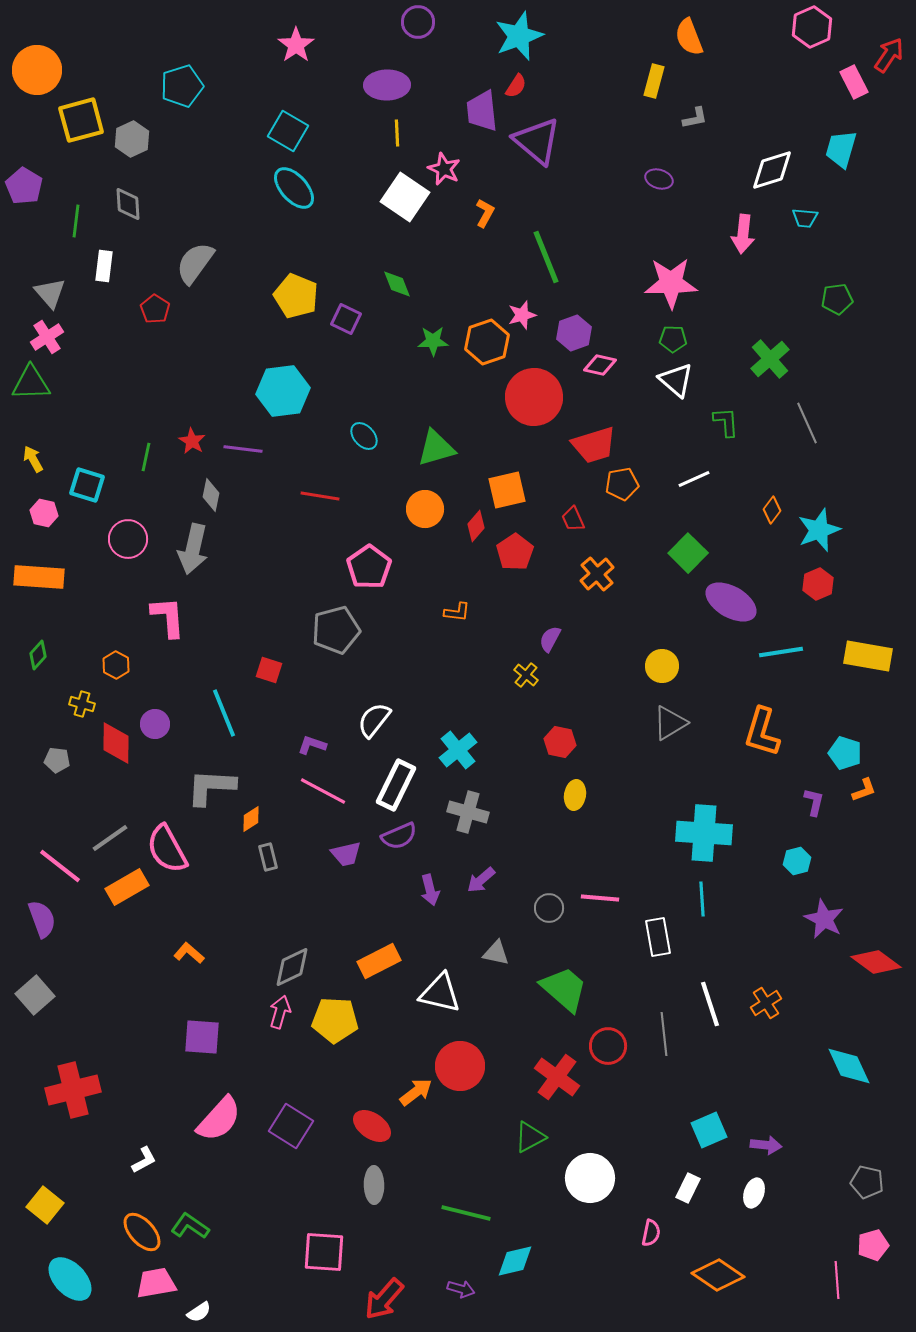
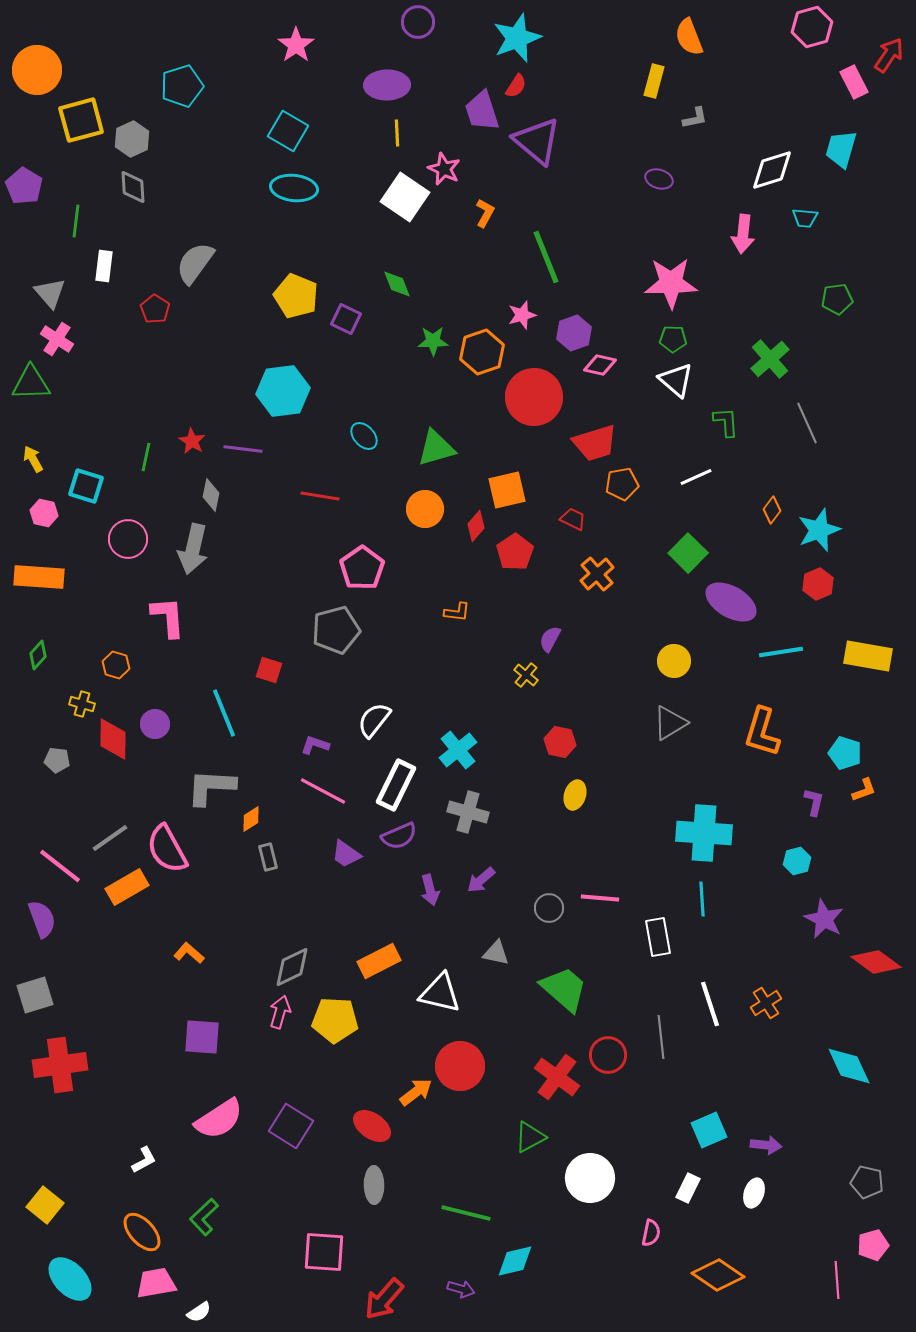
pink hexagon at (812, 27): rotated 9 degrees clockwise
cyan star at (519, 36): moved 2 px left, 2 px down
purple trapezoid at (482, 111): rotated 12 degrees counterclockwise
cyan ellipse at (294, 188): rotated 42 degrees counterclockwise
gray diamond at (128, 204): moved 5 px right, 17 px up
pink cross at (47, 337): moved 10 px right, 2 px down; rotated 24 degrees counterclockwise
orange hexagon at (487, 342): moved 5 px left, 10 px down
red trapezoid at (594, 445): moved 1 px right, 2 px up
white line at (694, 479): moved 2 px right, 2 px up
cyan square at (87, 485): moved 1 px left, 1 px down
red trapezoid at (573, 519): rotated 140 degrees clockwise
pink pentagon at (369, 567): moved 7 px left, 1 px down
orange hexagon at (116, 665): rotated 12 degrees counterclockwise
yellow circle at (662, 666): moved 12 px right, 5 px up
red diamond at (116, 743): moved 3 px left, 4 px up
purple L-shape at (312, 745): moved 3 px right
yellow ellipse at (575, 795): rotated 8 degrees clockwise
purple trapezoid at (346, 854): rotated 48 degrees clockwise
gray square at (35, 995): rotated 24 degrees clockwise
gray line at (664, 1034): moved 3 px left, 3 px down
red circle at (608, 1046): moved 9 px down
red cross at (73, 1090): moved 13 px left, 25 px up; rotated 6 degrees clockwise
pink semicircle at (219, 1119): rotated 15 degrees clockwise
green L-shape at (190, 1226): moved 14 px right, 9 px up; rotated 78 degrees counterclockwise
